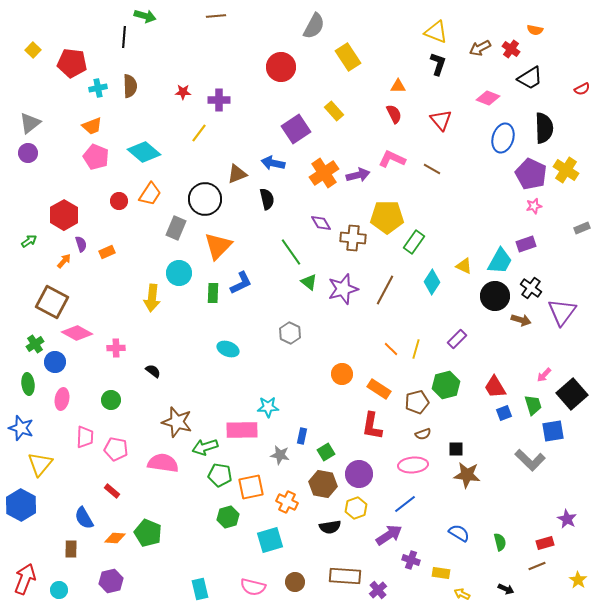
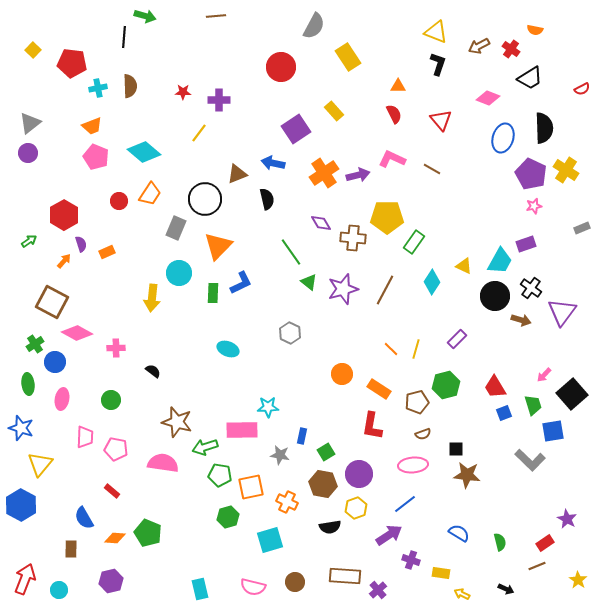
brown arrow at (480, 48): moved 1 px left, 2 px up
red rectangle at (545, 543): rotated 18 degrees counterclockwise
